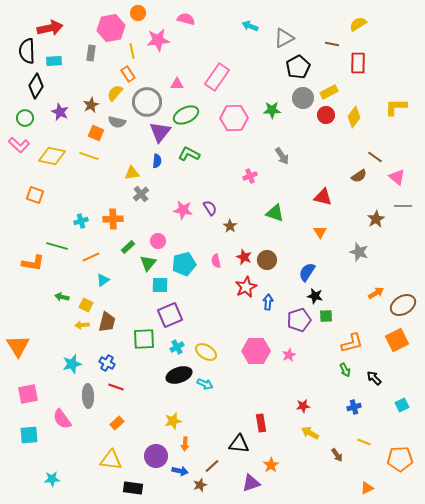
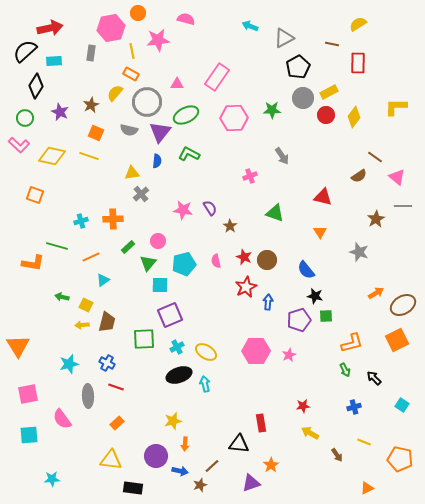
black semicircle at (27, 51): moved 2 px left; rotated 50 degrees clockwise
orange rectangle at (128, 74): moved 3 px right; rotated 28 degrees counterclockwise
gray semicircle at (117, 122): moved 12 px right, 8 px down
blue semicircle at (307, 272): moved 1 px left, 2 px up; rotated 72 degrees counterclockwise
cyan star at (72, 364): moved 3 px left
cyan arrow at (205, 384): rotated 126 degrees counterclockwise
cyan square at (402, 405): rotated 32 degrees counterclockwise
orange pentagon at (400, 459): rotated 15 degrees clockwise
